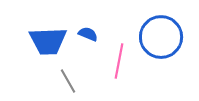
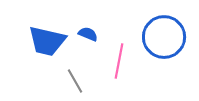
blue circle: moved 3 px right
blue trapezoid: moved 1 px left; rotated 15 degrees clockwise
gray line: moved 7 px right
